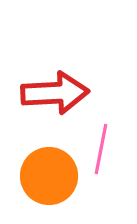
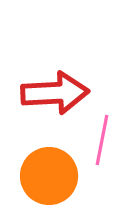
pink line: moved 1 px right, 9 px up
